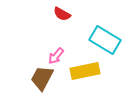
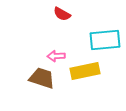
cyan rectangle: rotated 36 degrees counterclockwise
pink arrow: rotated 48 degrees clockwise
brown trapezoid: rotated 80 degrees clockwise
